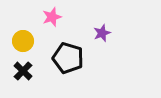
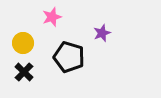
yellow circle: moved 2 px down
black pentagon: moved 1 px right, 1 px up
black cross: moved 1 px right, 1 px down
